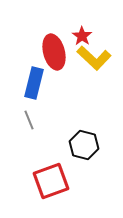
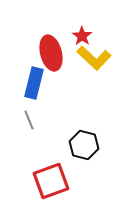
red ellipse: moved 3 px left, 1 px down
